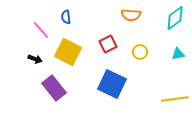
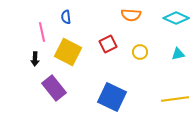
cyan diamond: moved 1 px right; rotated 60 degrees clockwise
pink line: moved 1 px right, 2 px down; rotated 30 degrees clockwise
black arrow: rotated 72 degrees clockwise
blue square: moved 13 px down
